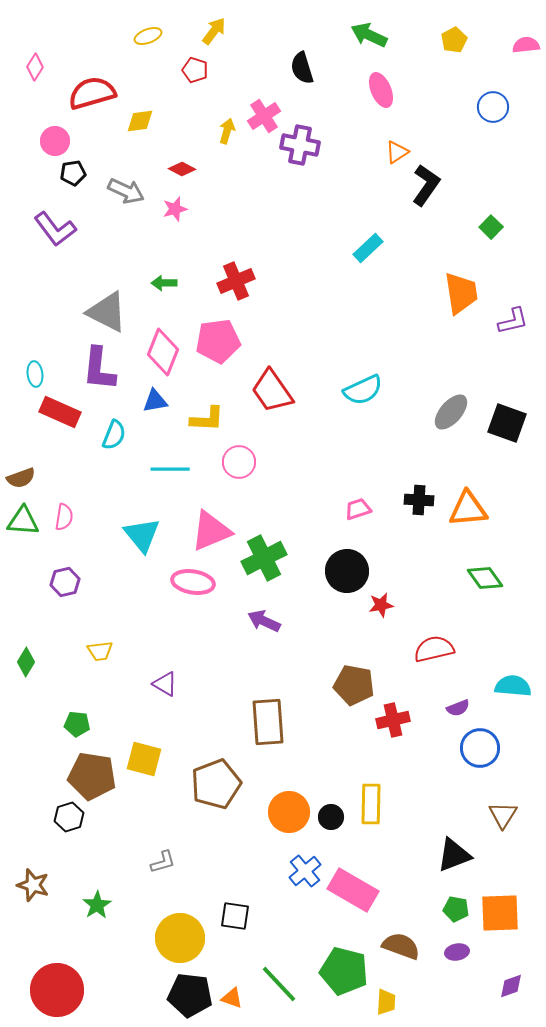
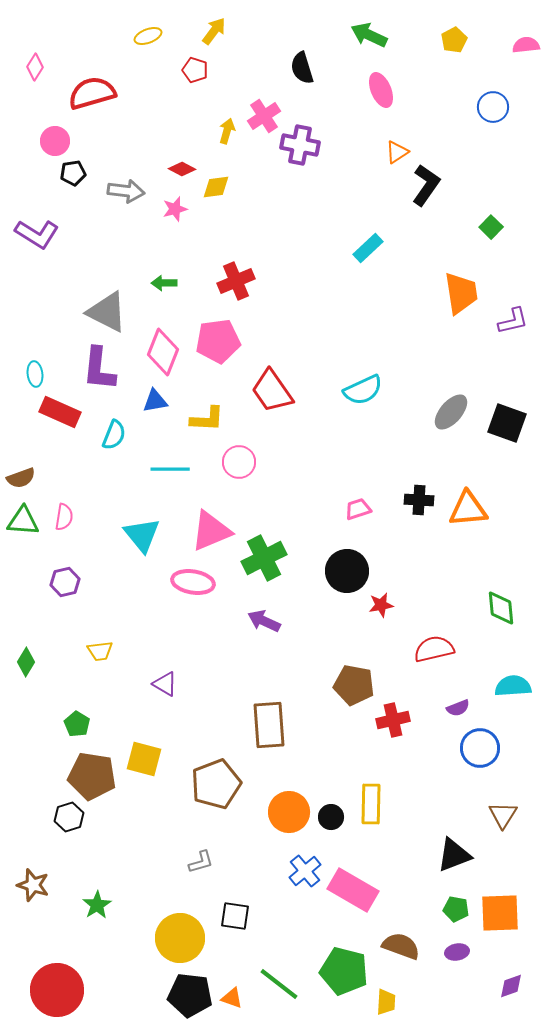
yellow diamond at (140, 121): moved 76 px right, 66 px down
gray arrow at (126, 191): rotated 18 degrees counterclockwise
purple L-shape at (55, 229): moved 18 px left, 5 px down; rotated 21 degrees counterclockwise
green diamond at (485, 578): moved 16 px right, 30 px down; rotated 30 degrees clockwise
cyan semicircle at (513, 686): rotated 9 degrees counterclockwise
brown rectangle at (268, 722): moved 1 px right, 3 px down
green pentagon at (77, 724): rotated 25 degrees clockwise
gray L-shape at (163, 862): moved 38 px right
green line at (279, 984): rotated 9 degrees counterclockwise
